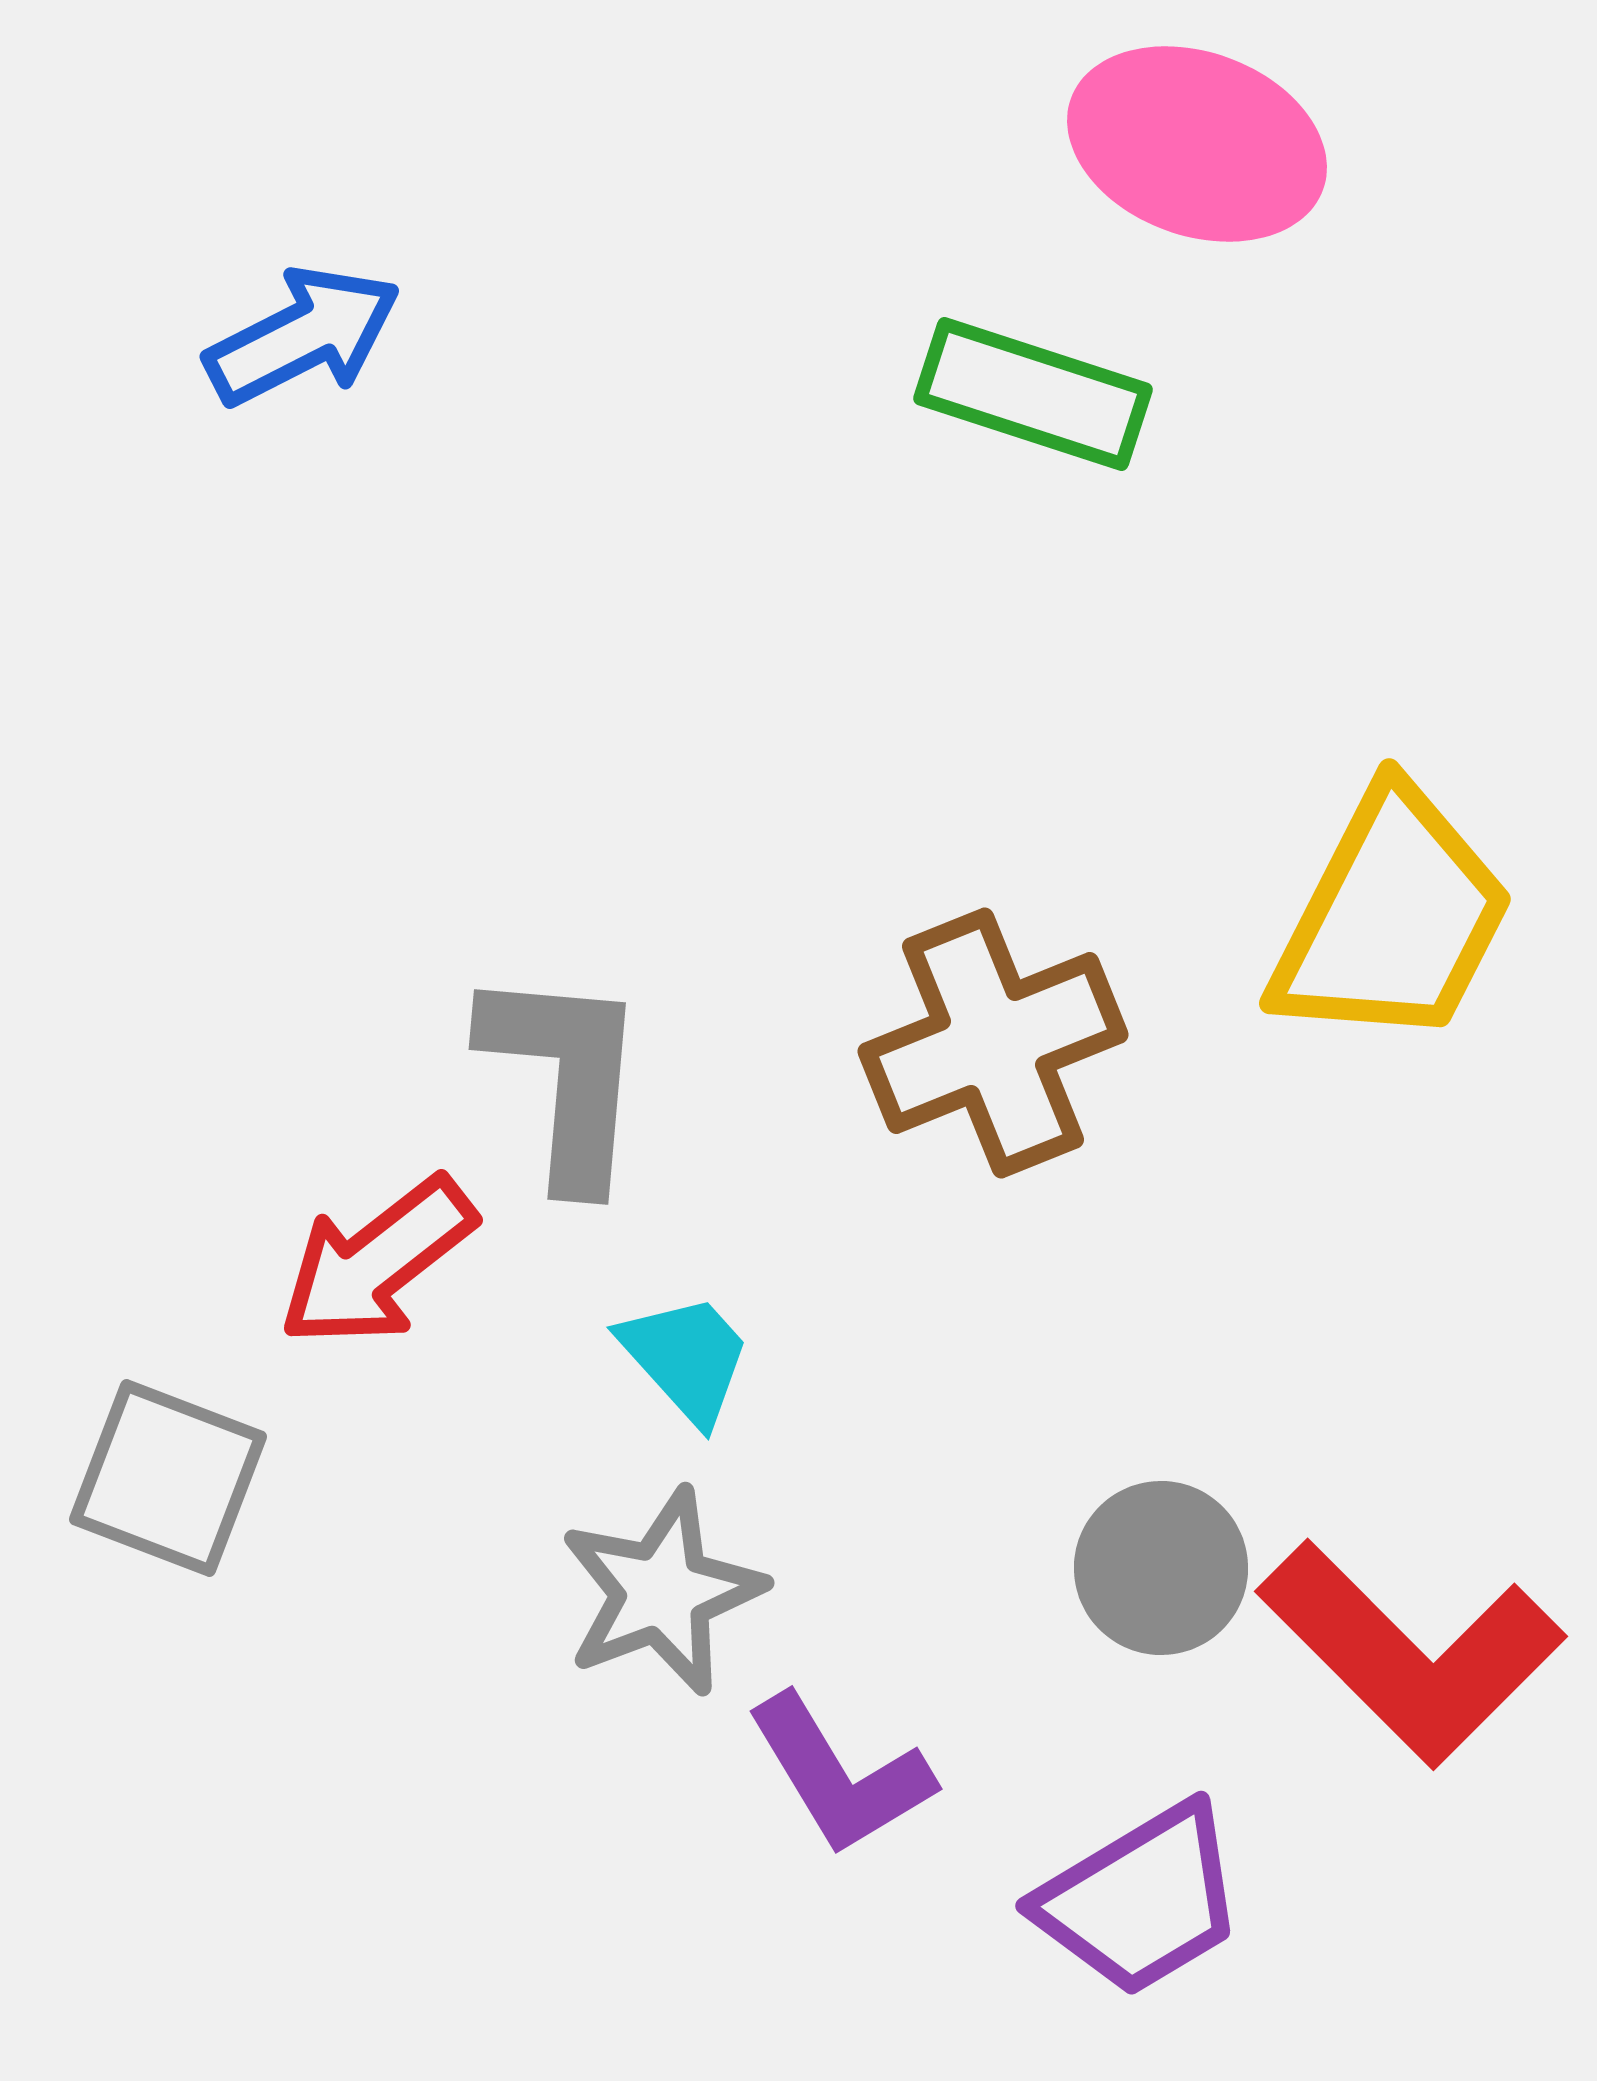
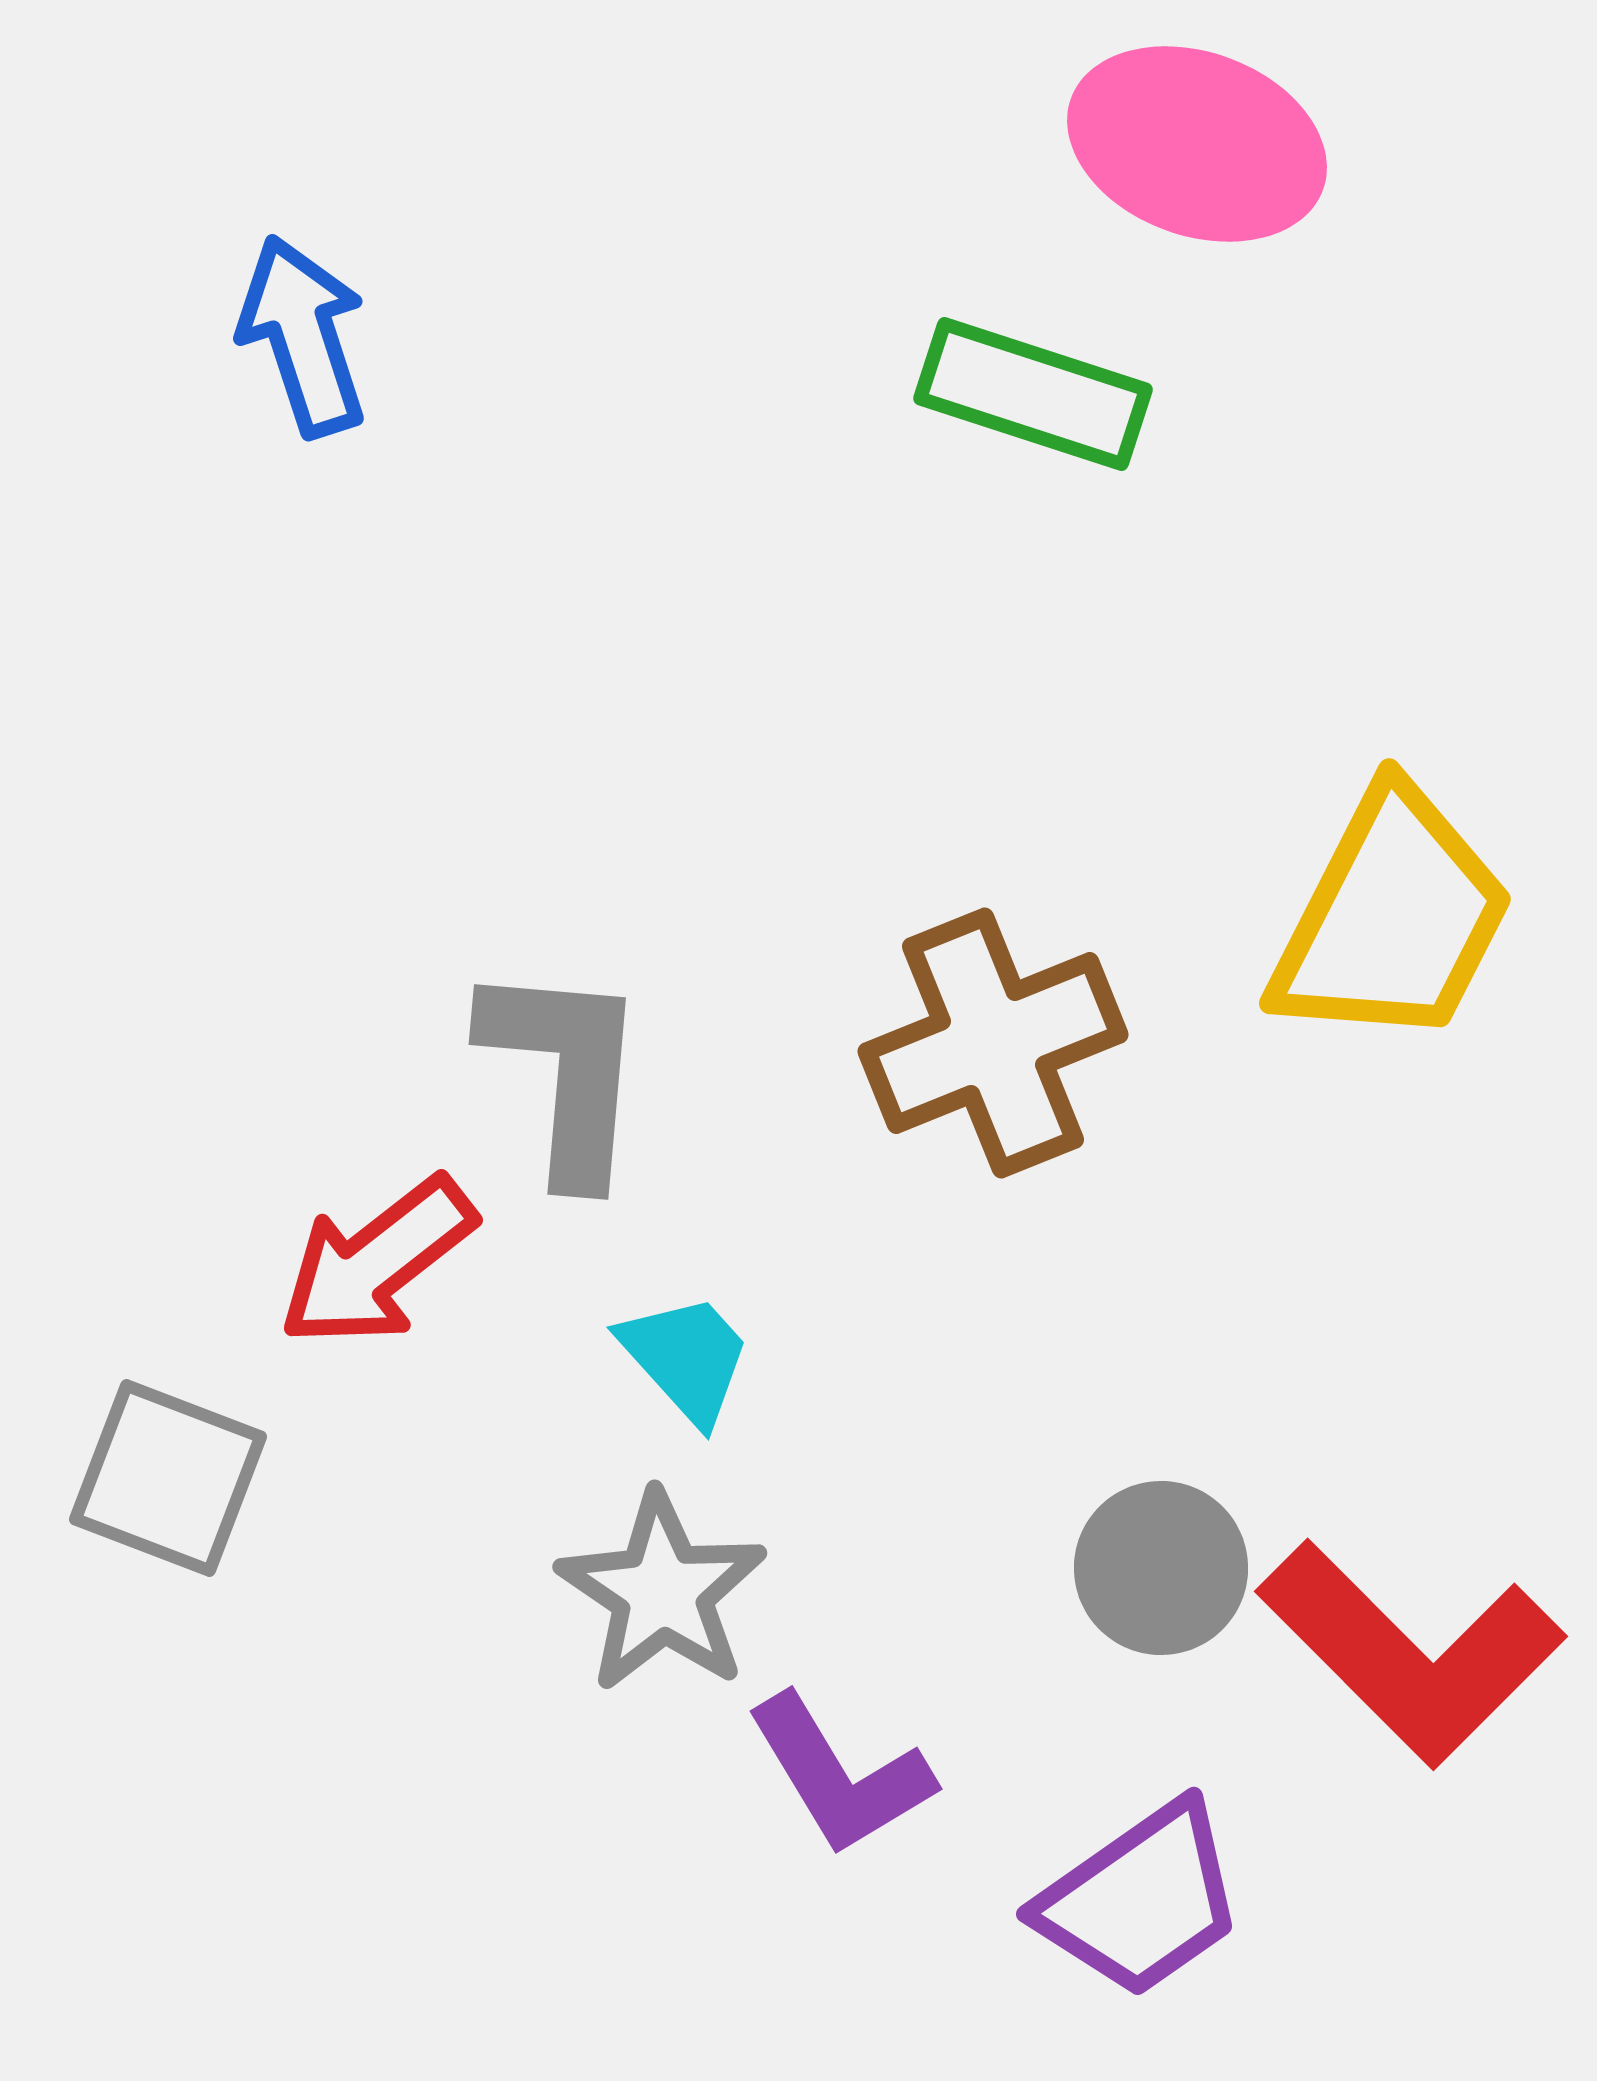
blue arrow: rotated 81 degrees counterclockwise
gray L-shape: moved 5 px up
gray star: rotated 17 degrees counterclockwise
purple trapezoid: rotated 4 degrees counterclockwise
